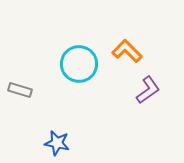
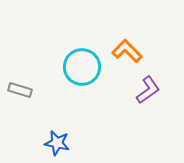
cyan circle: moved 3 px right, 3 px down
